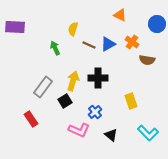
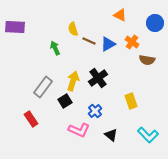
blue circle: moved 2 px left, 1 px up
yellow semicircle: rotated 32 degrees counterclockwise
brown line: moved 4 px up
black cross: rotated 36 degrees counterclockwise
blue cross: moved 1 px up
cyan L-shape: moved 2 px down
